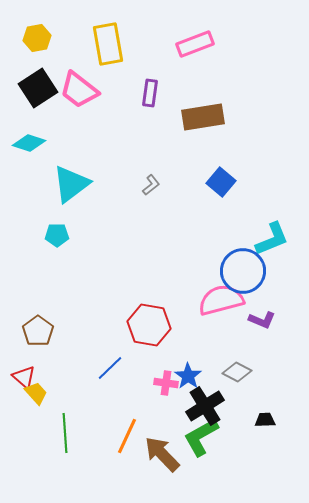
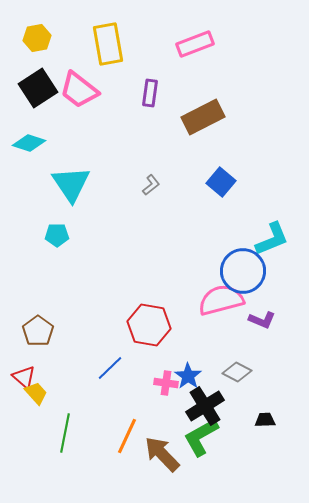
brown rectangle: rotated 18 degrees counterclockwise
cyan triangle: rotated 27 degrees counterclockwise
green line: rotated 15 degrees clockwise
